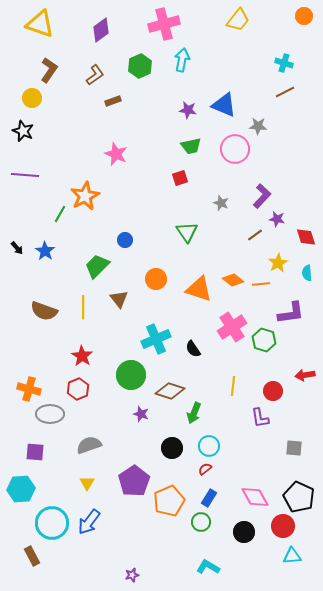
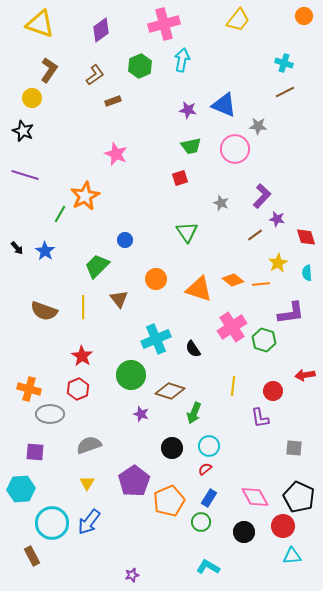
purple line at (25, 175): rotated 12 degrees clockwise
